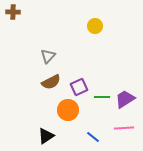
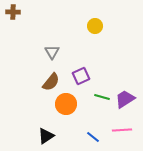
gray triangle: moved 4 px right, 4 px up; rotated 14 degrees counterclockwise
brown semicircle: rotated 24 degrees counterclockwise
purple square: moved 2 px right, 11 px up
green line: rotated 14 degrees clockwise
orange circle: moved 2 px left, 6 px up
pink line: moved 2 px left, 2 px down
